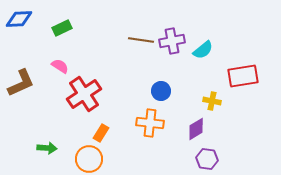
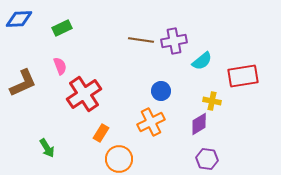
purple cross: moved 2 px right
cyan semicircle: moved 1 px left, 11 px down
pink semicircle: rotated 36 degrees clockwise
brown L-shape: moved 2 px right
orange cross: moved 1 px right, 1 px up; rotated 32 degrees counterclockwise
purple diamond: moved 3 px right, 5 px up
green arrow: rotated 54 degrees clockwise
orange circle: moved 30 px right
